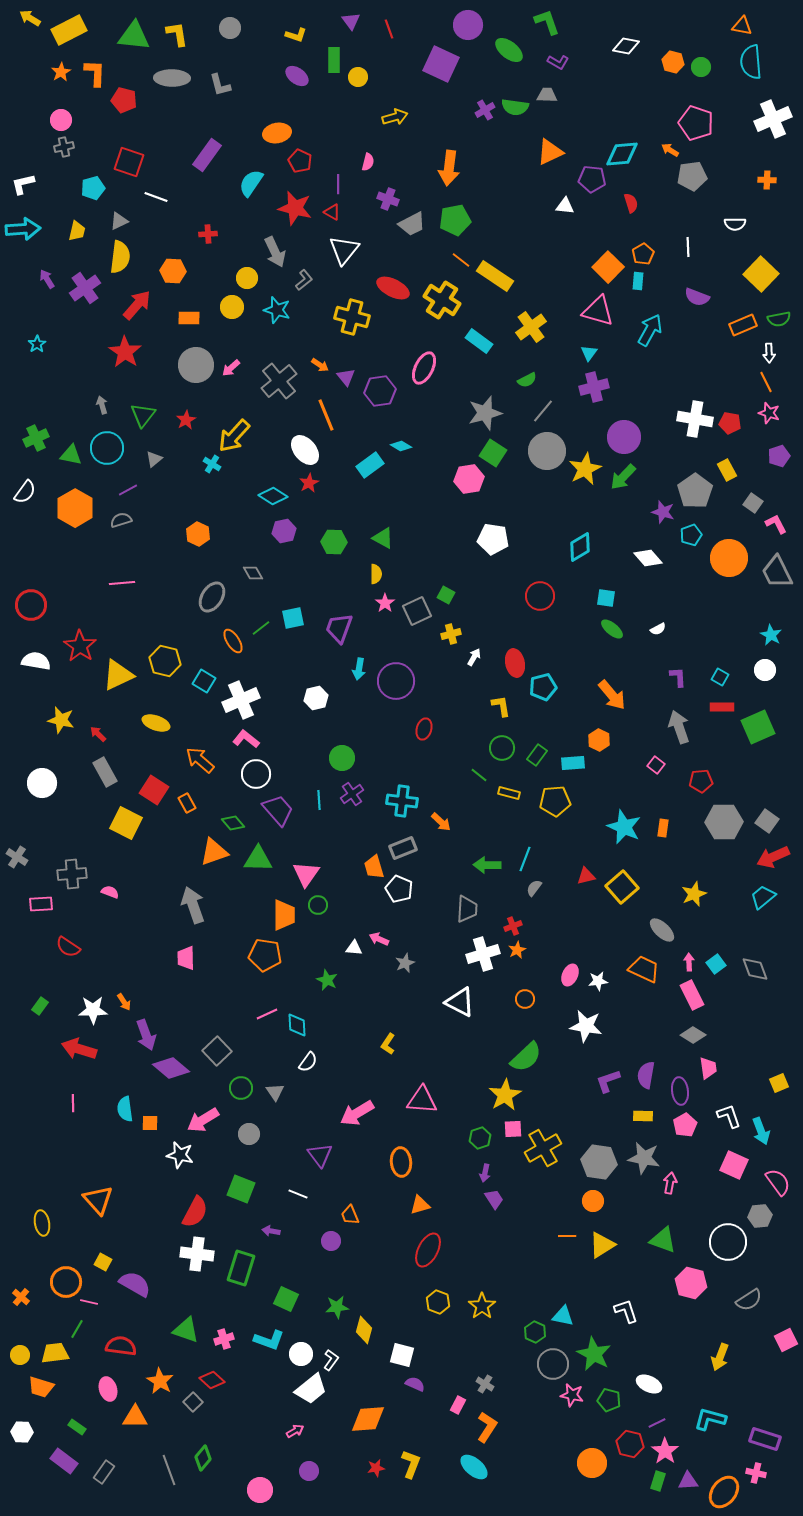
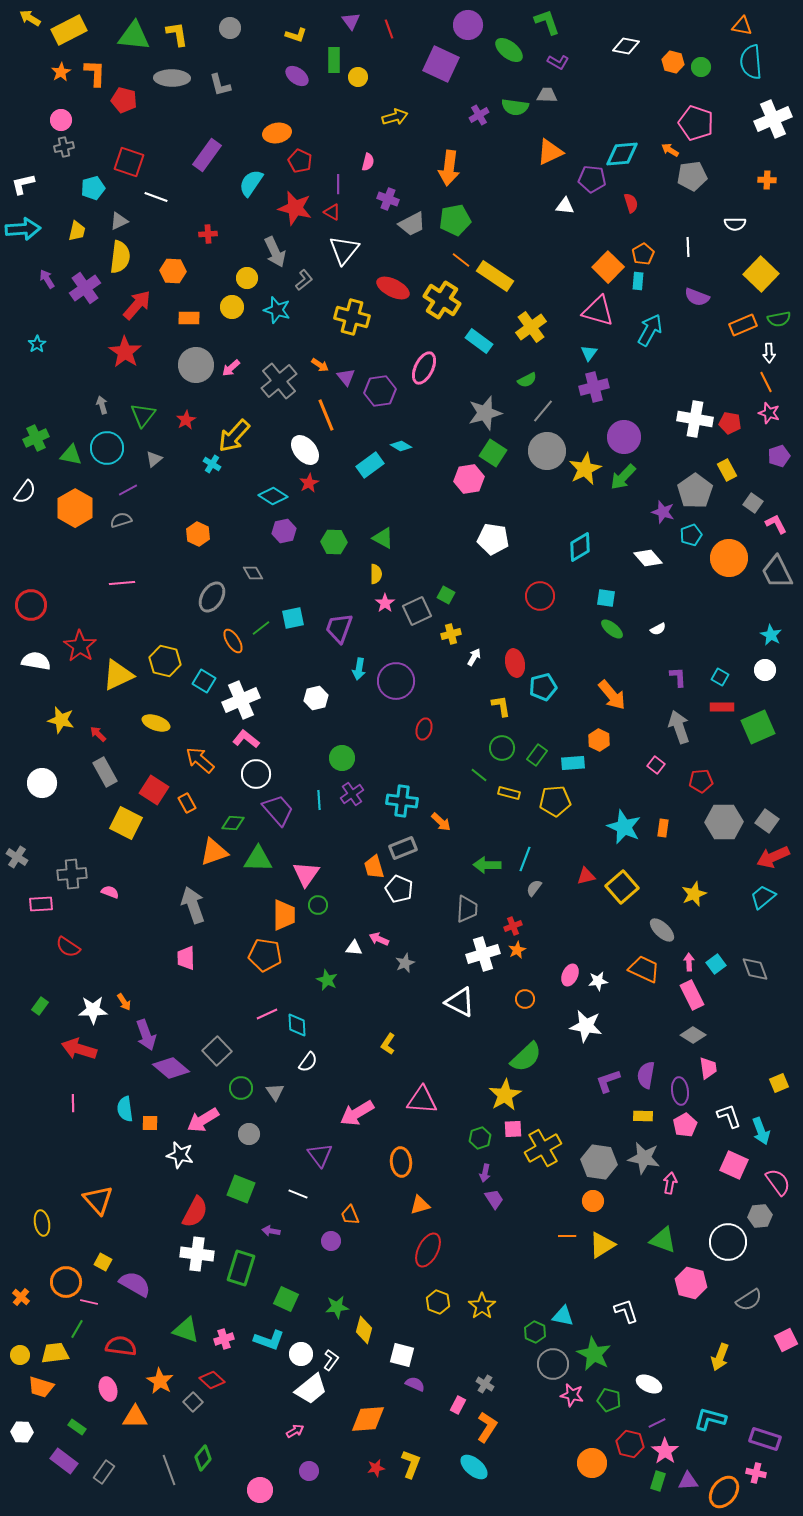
purple cross at (485, 110): moved 6 px left, 5 px down
green diamond at (233, 823): rotated 45 degrees counterclockwise
